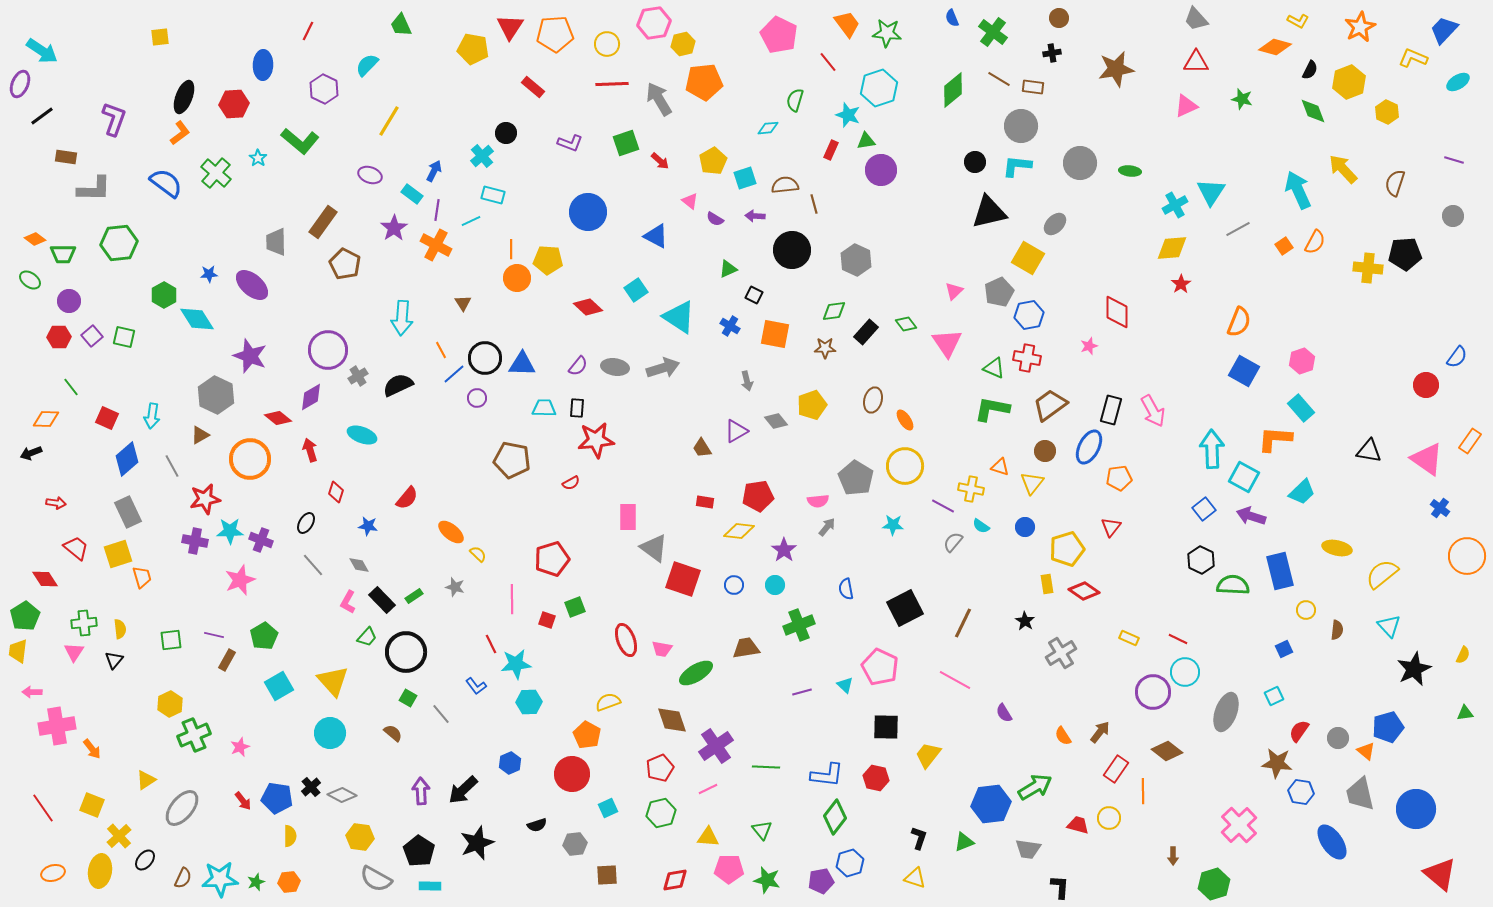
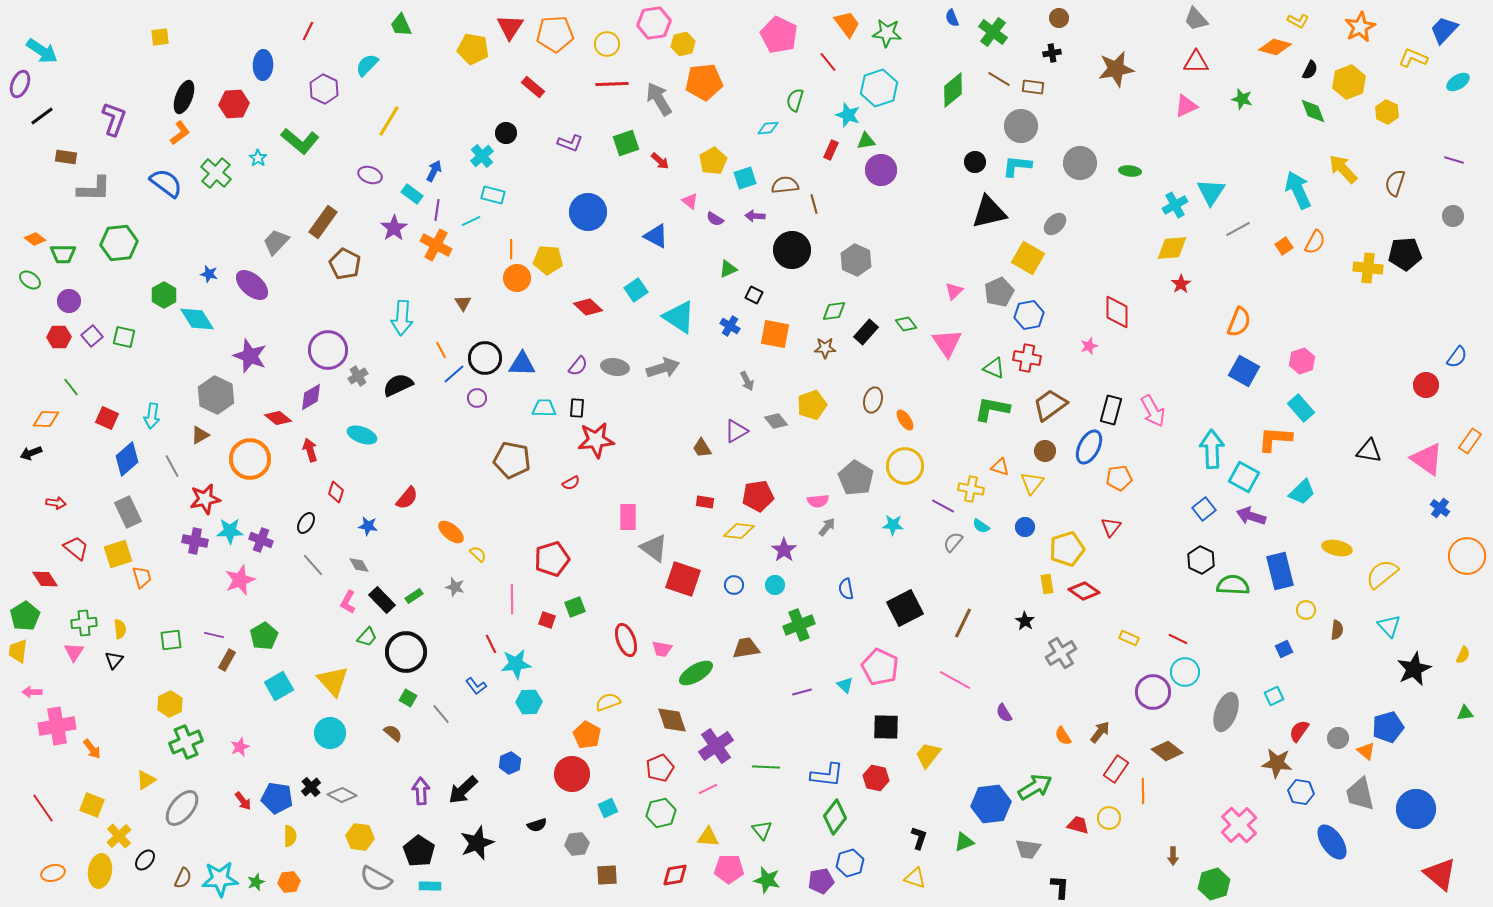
gray trapezoid at (276, 242): rotated 44 degrees clockwise
blue star at (209, 274): rotated 18 degrees clockwise
gray arrow at (747, 381): rotated 12 degrees counterclockwise
green cross at (194, 735): moved 8 px left, 7 px down
gray hexagon at (575, 844): moved 2 px right
red diamond at (675, 880): moved 5 px up
